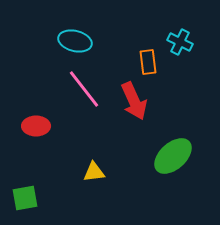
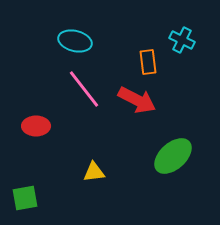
cyan cross: moved 2 px right, 2 px up
red arrow: moved 3 px right, 1 px up; rotated 39 degrees counterclockwise
